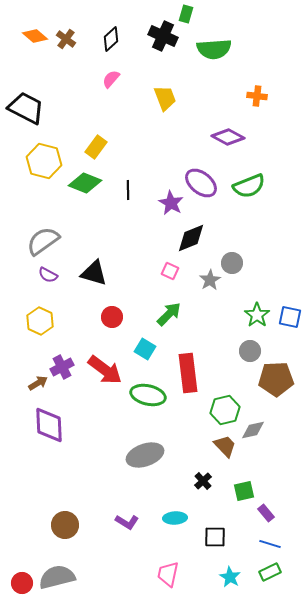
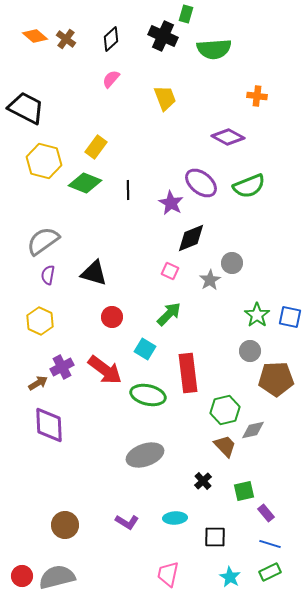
purple semicircle at (48, 275): rotated 72 degrees clockwise
red circle at (22, 583): moved 7 px up
